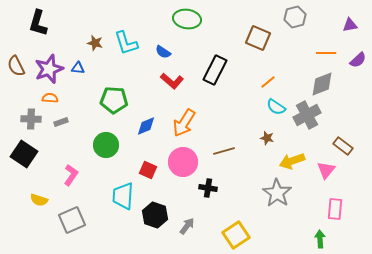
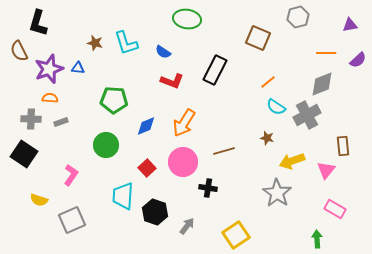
gray hexagon at (295, 17): moved 3 px right
brown semicircle at (16, 66): moved 3 px right, 15 px up
red L-shape at (172, 81): rotated 20 degrees counterclockwise
brown rectangle at (343, 146): rotated 48 degrees clockwise
red square at (148, 170): moved 1 px left, 2 px up; rotated 24 degrees clockwise
pink rectangle at (335, 209): rotated 65 degrees counterclockwise
black hexagon at (155, 215): moved 3 px up
green arrow at (320, 239): moved 3 px left
